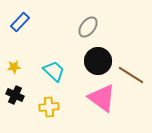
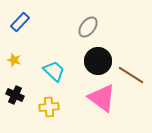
yellow star: moved 7 px up; rotated 24 degrees clockwise
